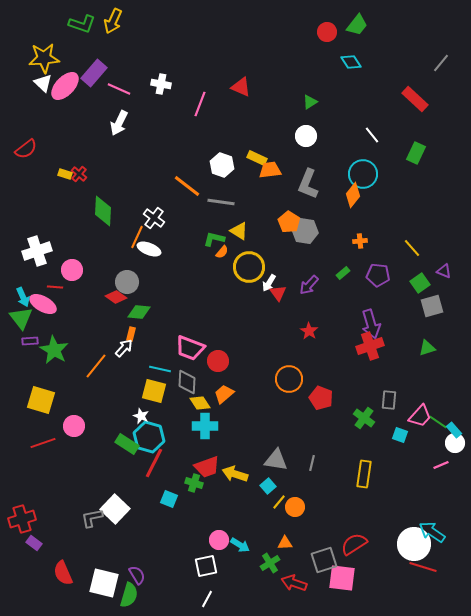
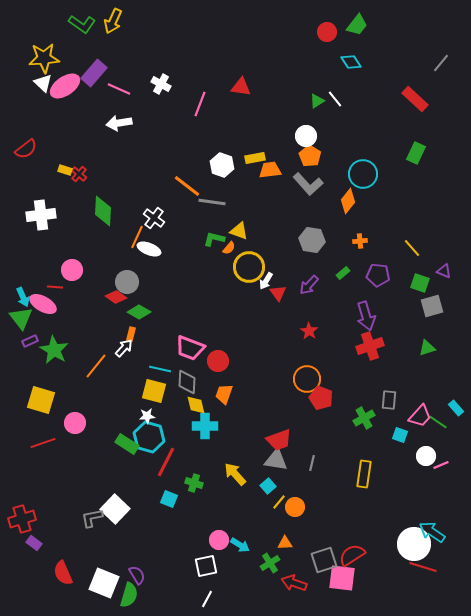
green L-shape at (82, 24): rotated 16 degrees clockwise
white cross at (161, 84): rotated 18 degrees clockwise
pink ellipse at (65, 86): rotated 12 degrees clockwise
red triangle at (241, 87): rotated 15 degrees counterclockwise
green triangle at (310, 102): moved 7 px right, 1 px up
white arrow at (119, 123): rotated 55 degrees clockwise
white line at (372, 135): moved 37 px left, 36 px up
yellow rectangle at (257, 158): moved 2 px left; rotated 36 degrees counterclockwise
yellow rectangle at (65, 174): moved 4 px up
gray L-shape at (308, 184): rotated 64 degrees counterclockwise
orange diamond at (353, 195): moved 5 px left, 6 px down
gray line at (221, 202): moved 9 px left
orange pentagon at (289, 222): moved 21 px right, 66 px up
yellow triangle at (239, 231): rotated 12 degrees counterclockwise
gray hexagon at (305, 231): moved 7 px right, 9 px down
white cross at (37, 251): moved 4 px right, 36 px up; rotated 12 degrees clockwise
orange semicircle at (222, 252): moved 7 px right, 4 px up
white arrow at (269, 283): moved 3 px left, 2 px up
green square at (420, 283): rotated 36 degrees counterclockwise
green diamond at (139, 312): rotated 25 degrees clockwise
purple arrow at (371, 324): moved 5 px left, 8 px up
purple rectangle at (30, 341): rotated 21 degrees counterclockwise
orange circle at (289, 379): moved 18 px right
orange trapezoid at (224, 394): rotated 30 degrees counterclockwise
yellow diamond at (200, 403): moved 4 px left, 2 px down; rotated 20 degrees clockwise
white star at (141, 416): moved 6 px right; rotated 28 degrees counterclockwise
green cross at (364, 418): rotated 25 degrees clockwise
pink circle at (74, 426): moved 1 px right, 3 px up
cyan rectangle at (454, 430): moved 2 px right, 22 px up
white circle at (455, 443): moved 29 px left, 13 px down
red line at (154, 463): moved 12 px right, 1 px up
red trapezoid at (207, 467): moved 72 px right, 27 px up
yellow arrow at (235, 474): rotated 30 degrees clockwise
red semicircle at (354, 544): moved 2 px left, 11 px down
white square at (104, 583): rotated 8 degrees clockwise
